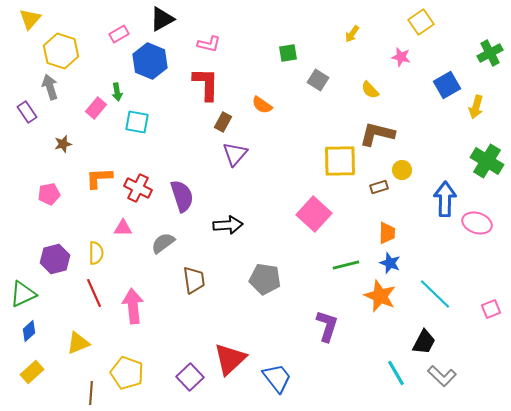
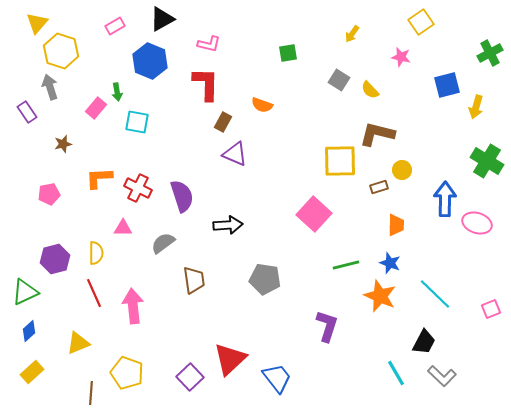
yellow triangle at (30, 19): moved 7 px right, 4 px down
pink rectangle at (119, 34): moved 4 px left, 8 px up
gray square at (318, 80): moved 21 px right
blue square at (447, 85): rotated 16 degrees clockwise
orange semicircle at (262, 105): rotated 15 degrees counterclockwise
purple triangle at (235, 154): rotated 48 degrees counterclockwise
orange trapezoid at (387, 233): moved 9 px right, 8 px up
green triangle at (23, 294): moved 2 px right, 2 px up
